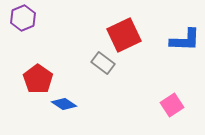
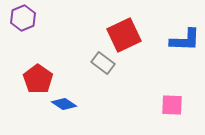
pink square: rotated 35 degrees clockwise
